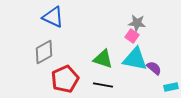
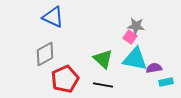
gray star: moved 1 px left, 3 px down
pink square: moved 2 px left, 1 px down
gray diamond: moved 1 px right, 2 px down
green triangle: rotated 25 degrees clockwise
purple semicircle: rotated 49 degrees counterclockwise
cyan rectangle: moved 5 px left, 5 px up
